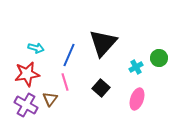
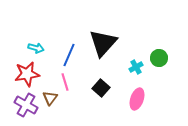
brown triangle: moved 1 px up
